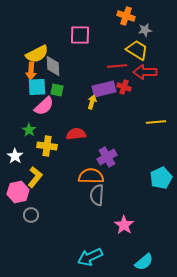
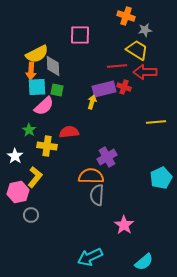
red semicircle: moved 7 px left, 2 px up
